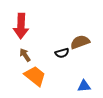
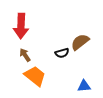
brown semicircle: rotated 18 degrees counterclockwise
